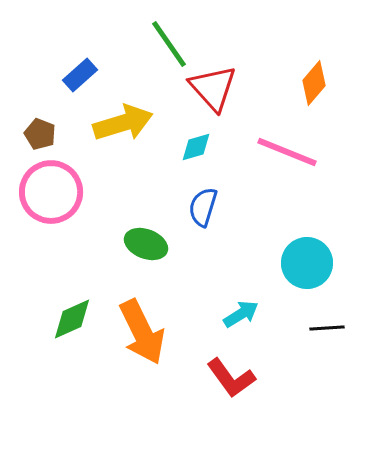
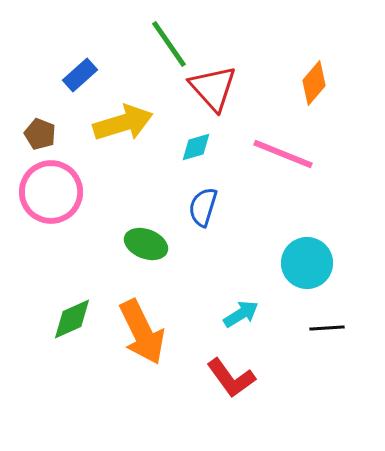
pink line: moved 4 px left, 2 px down
